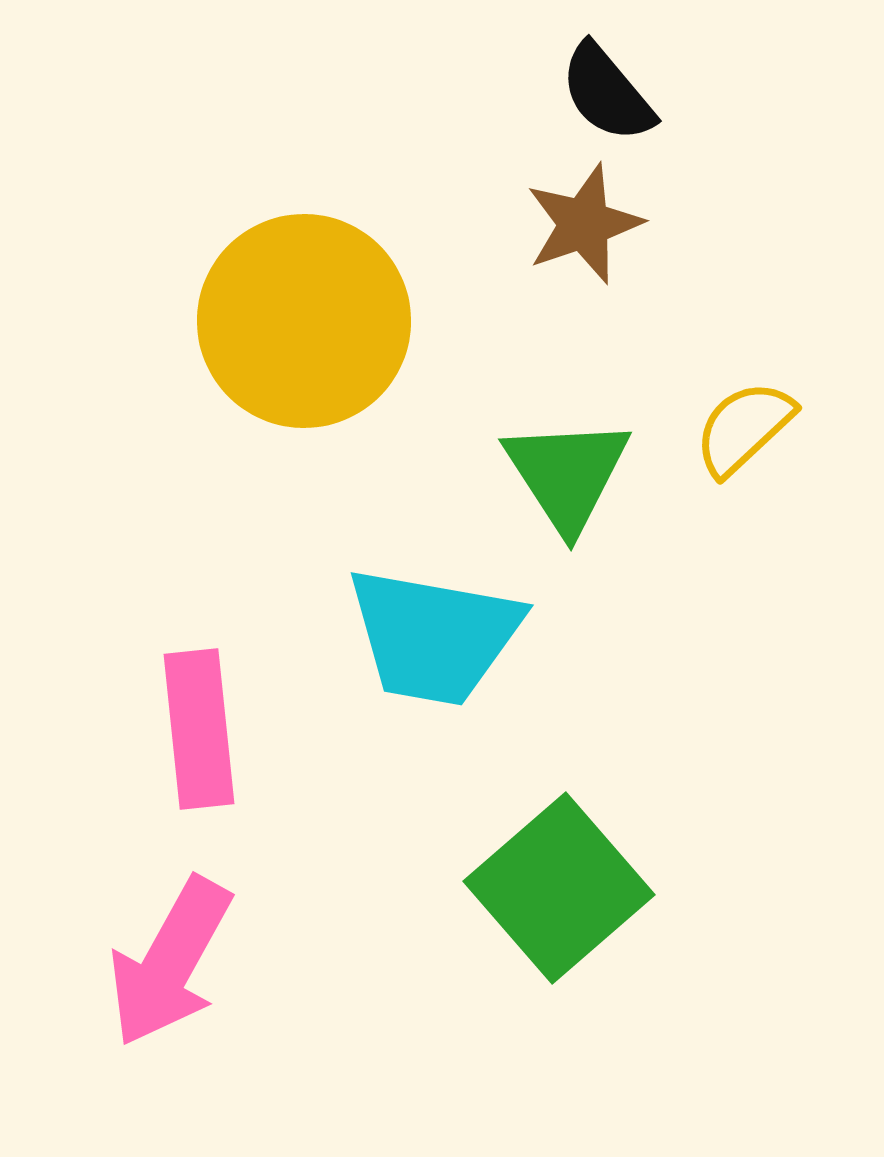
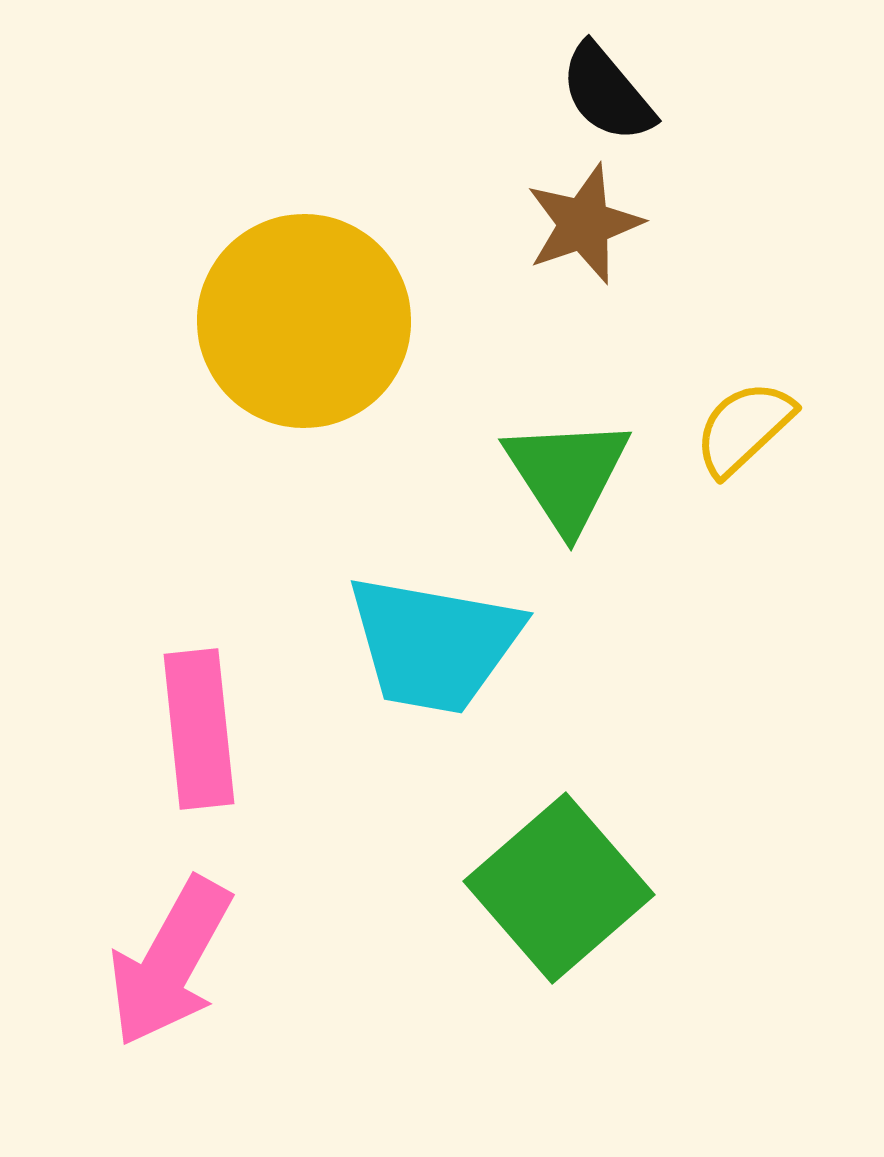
cyan trapezoid: moved 8 px down
